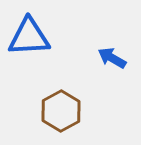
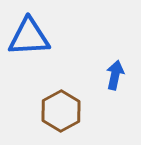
blue arrow: moved 3 px right, 17 px down; rotated 72 degrees clockwise
